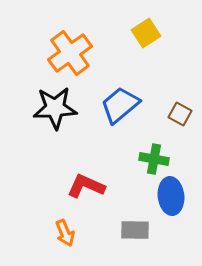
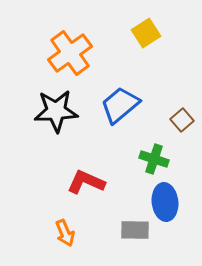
black star: moved 1 px right, 3 px down
brown square: moved 2 px right, 6 px down; rotated 20 degrees clockwise
green cross: rotated 8 degrees clockwise
red L-shape: moved 4 px up
blue ellipse: moved 6 px left, 6 px down
